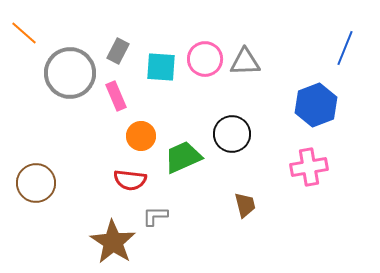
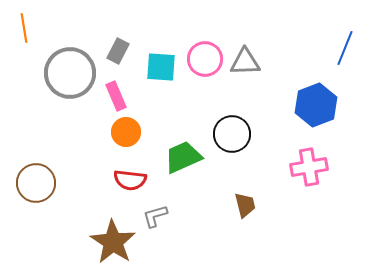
orange line: moved 5 px up; rotated 40 degrees clockwise
orange circle: moved 15 px left, 4 px up
gray L-shape: rotated 16 degrees counterclockwise
